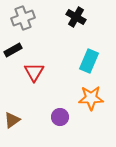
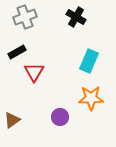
gray cross: moved 2 px right, 1 px up
black rectangle: moved 4 px right, 2 px down
